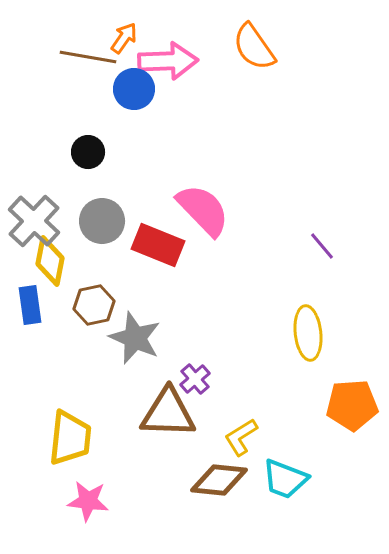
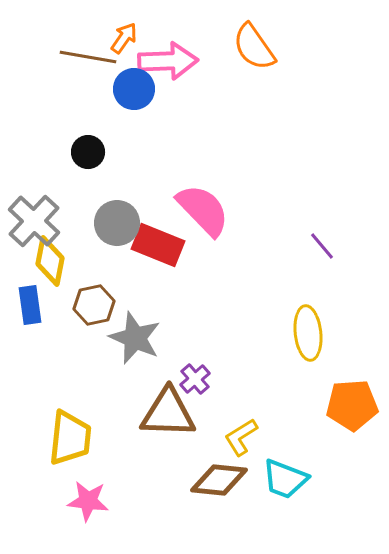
gray circle: moved 15 px right, 2 px down
